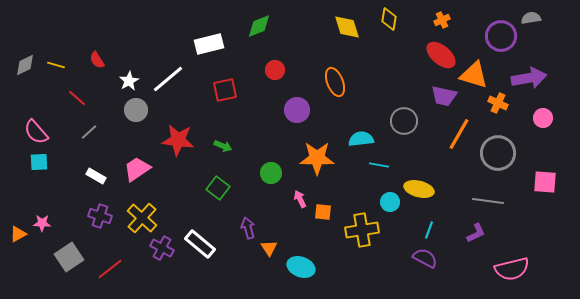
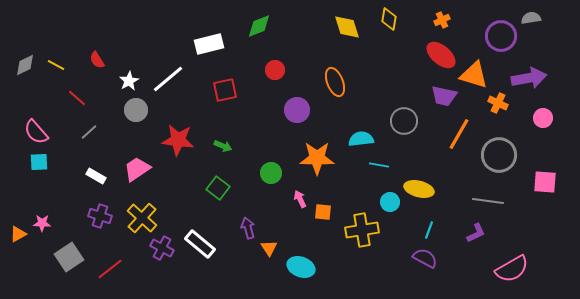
yellow line at (56, 65): rotated 12 degrees clockwise
gray circle at (498, 153): moved 1 px right, 2 px down
pink semicircle at (512, 269): rotated 16 degrees counterclockwise
